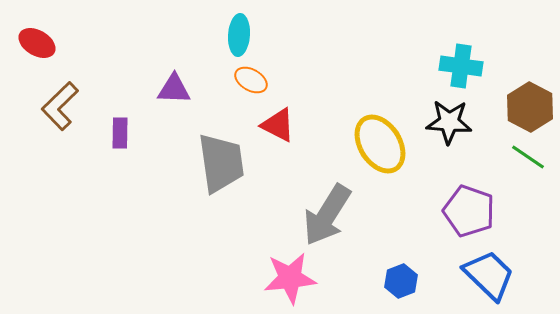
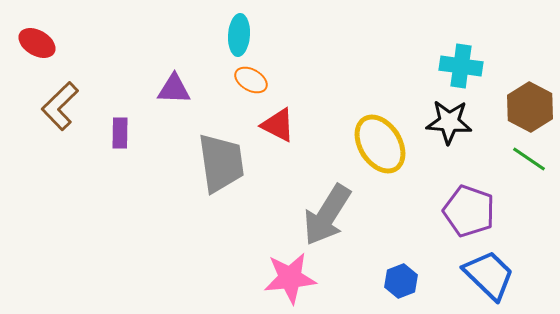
green line: moved 1 px right, 2 px down
